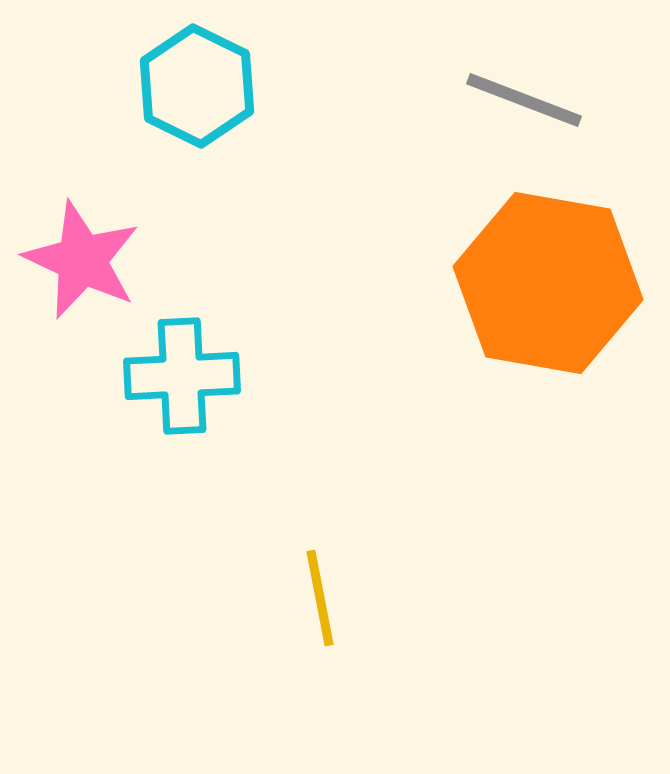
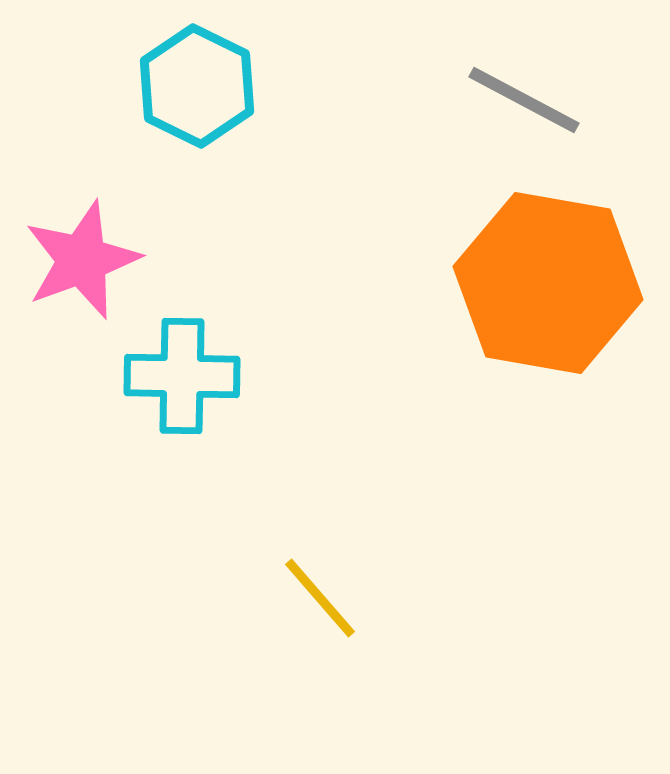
gray line: rotated 7 degrees clockwise
pink star: rotated 27 degrees clockwise
cyan cross: rotated 4 degrees clockwise
yellow line: rotated 30 degrees counterclockwise
